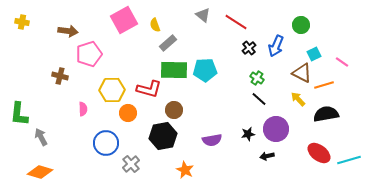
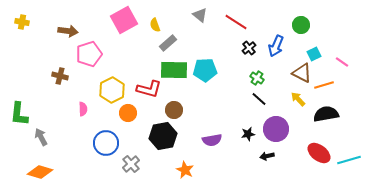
gray triangle: moved 3 px left
yellow hexagon: rotated 25 degrees counterclockwise
